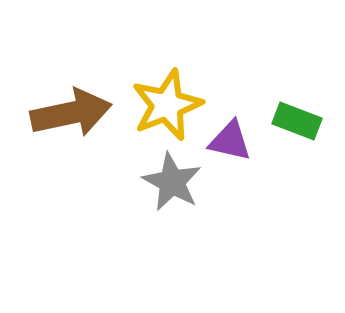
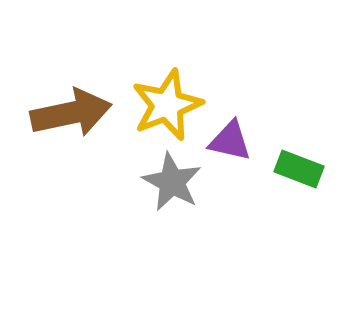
green rectangle: moved 2 px right, 48 px down
